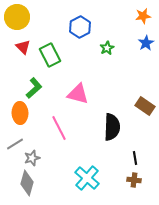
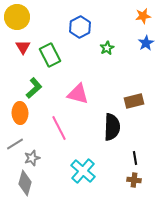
red triangle: rotated 14 degrees clockwise
brown rectangle: moved 11 px left, 5 px up; rotated 48 degrees counterclockwise
cyan cross: moved 4 px left, 7 px up
gray diamond: moved 2 px left
